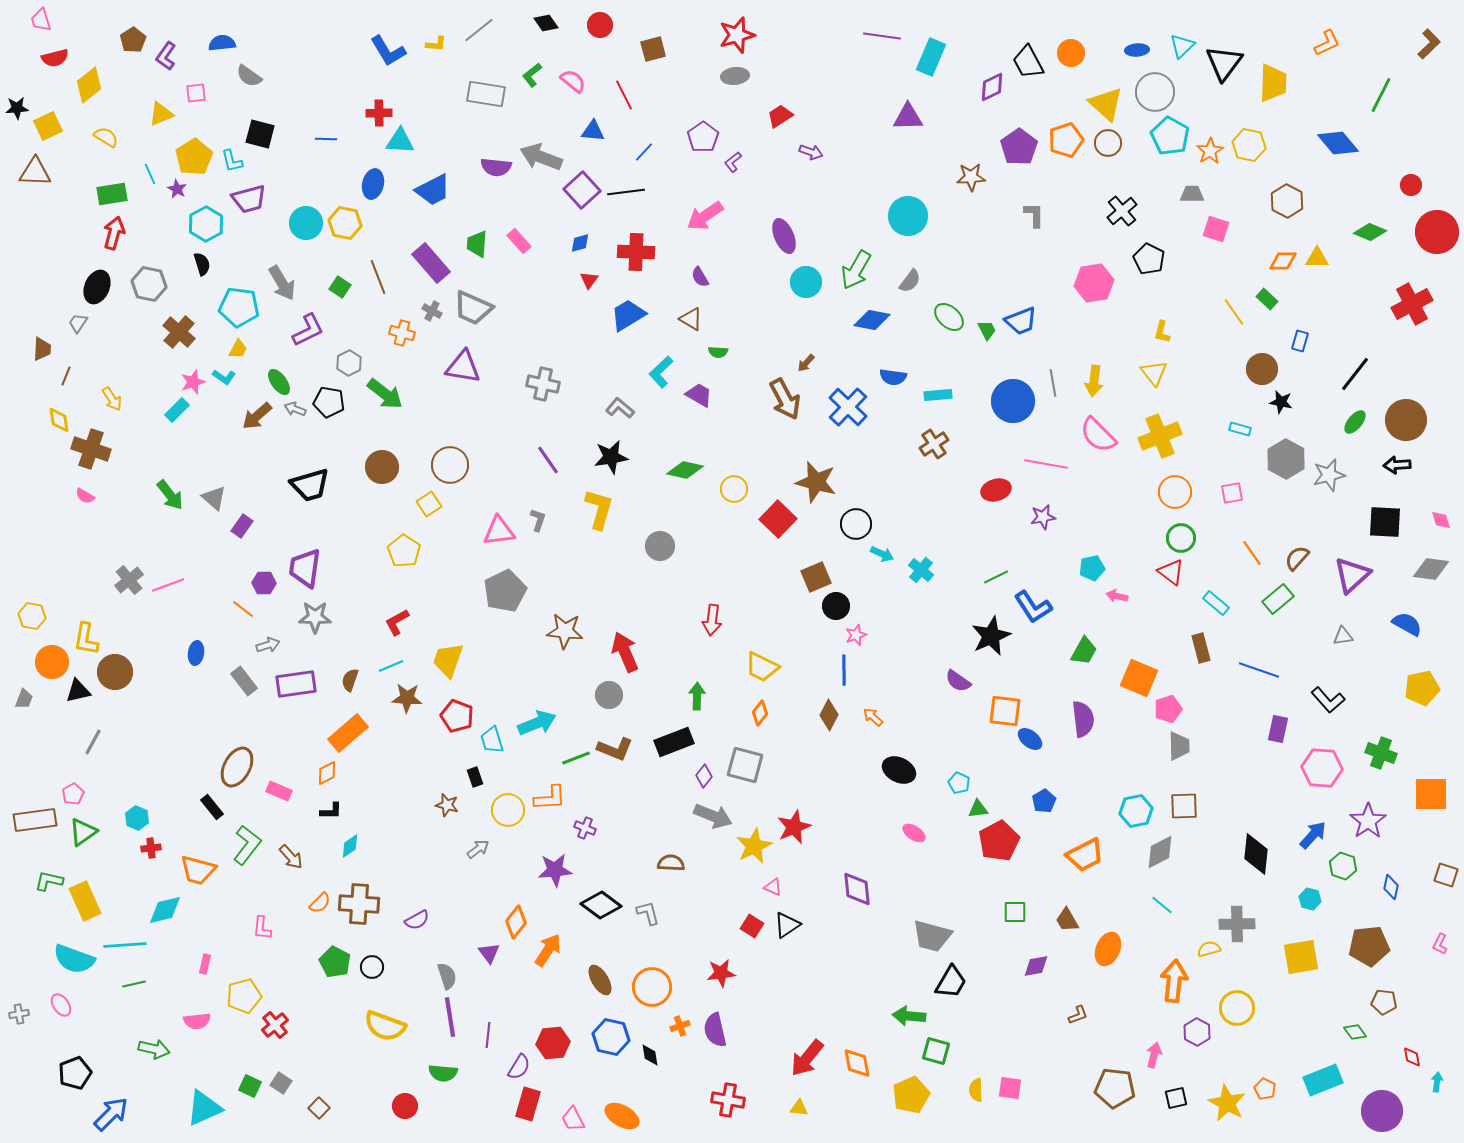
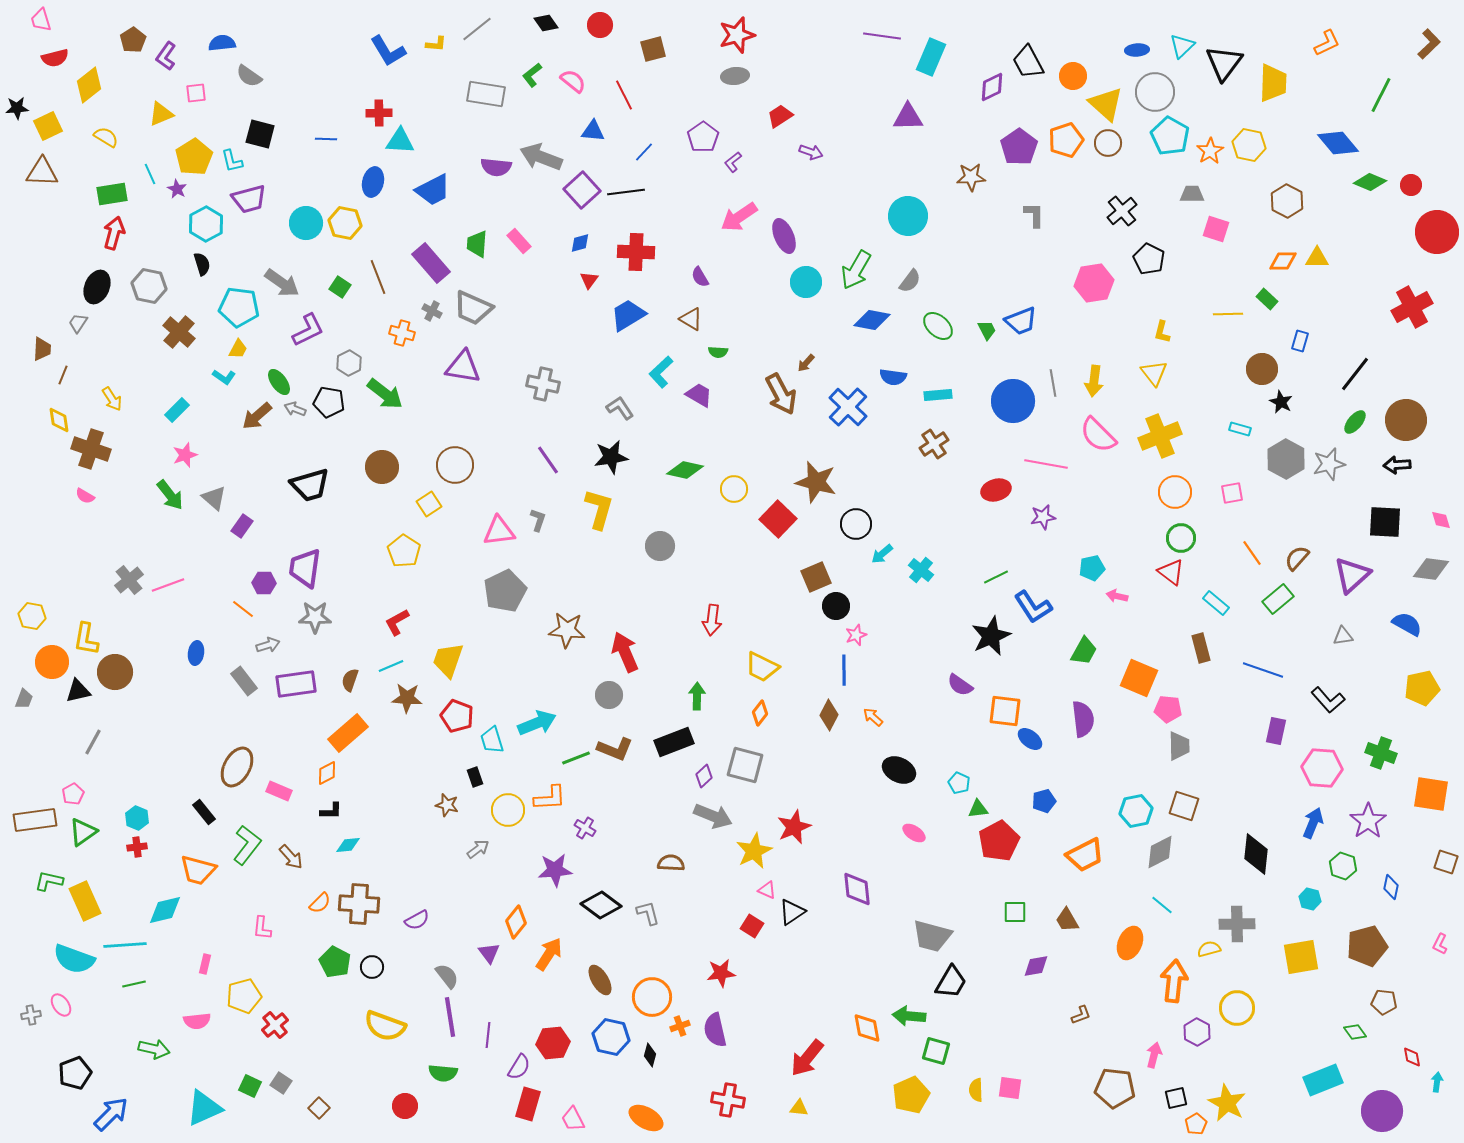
gray line at (479, 30): moved 2 px left, 1 px up
orange circle at (1071, 53): moved 2 px right, 23 px down
brown triangle at (35, 172): moved 7 px right
blue ellipse at (373, 184): moved 2 px up
pink arrow at (705, 216): moved 34 px right, 1 px down
green diamond at (1370, 232): moved 50 px up
gray arrow at (282, 283): rotated 24 degrees counterclockwise
gray hexagon at (149, 284): moved 2 px down
red cross at (1412, 304): moved 3 px down
yellow line at (1234, 312): moved 6 px left, 2 px down; rotated 56 degrees counterclockwise
green ellipse at (949, 317): moved 11 px left, 9 px down
brown line at (66, 376): moved 3 px left, 1 px up
pink star at (193, 382): moved 8 px left, 73 px down
brown arrow at (785, 399): moved 4 px left, 5 px up
black star at (1281, 402): rotated 15 degrees clockwise
gray L-shape at (620, 408): rotated 16 degrees clockwise
brown circle at (450, 465): moved 5 px right
gray star at (1329, 475): moved 11 px up
cyan arrow at (882, 554): rotated 115 degrees clockwise
brown star at (565, 631): moved 2 px right, 1 px up
blue line at (1259, 670): moved 4 px right
purple semicircle at (958, 681): moved 2 px right, 4 px down
pink pentagon at (1168, 709): rotated 24 degrees clockwise
purple rectangle at (1278, 729): moved 2 px left, 2 px down
purple diamond at (704, 776): rotated 10 degrees clockwise
orange square at (1431, 794): rotated 9 degrees clockwise
blue pentagon at (1044, 801): rotated 15 degrees clockwise
brown square at (1184, 806): rotated 20 degrees clockwise
black rectangle at (212, 807): moved 8 px left, 5 px down
purple cross at (585, 828): rotated 10 degrees clockwise
blue arrow at (1313, 835): moved 12 px up; rotated 20 degrees counterclockwise
cyan diamond at (350, 846): moved 2 px left, 1 px up; rotated 30 degrees clockwise
yellow star at (754, 846): moved 5 px down
red cross at (151, 848): moved 14 px left, 1 px up
brown square at (1446, 875): moved 13 px up
pink triangle at (773, 887): moved 6 px left, 3 px down
black triangle at (787, 925): moved 5 px right, 13 px up
brown pentagon at (1369, 946): moved 2 px left; rotated 9 degrees counterclockwise
orange ellipse at (1108, 949): moved 22 px right, 6 px up
orange arrow at (548, 950): moved 1 px right, 4 px down
gray semicircle at (447, 976): rotated 20 degrees counterclockwise
orange circle at (652, 987): moved 10 px down
gray cross at (19, 1014): moved 12 px right, 1 px down
brown L-shape at (1078, 1015): moved 3 px right
black diamond at (650, 1055): rotated 25 degrees clockwise
orange diamond at (857, 1063): moved 10 px right, 35 px up
orange pentagon at (1265, 1089): moved 69 px left, 35 px down; rotated 15 degrees clockwise
orange ellipse at (622, 1116): moved 24 px right, 2 px down
